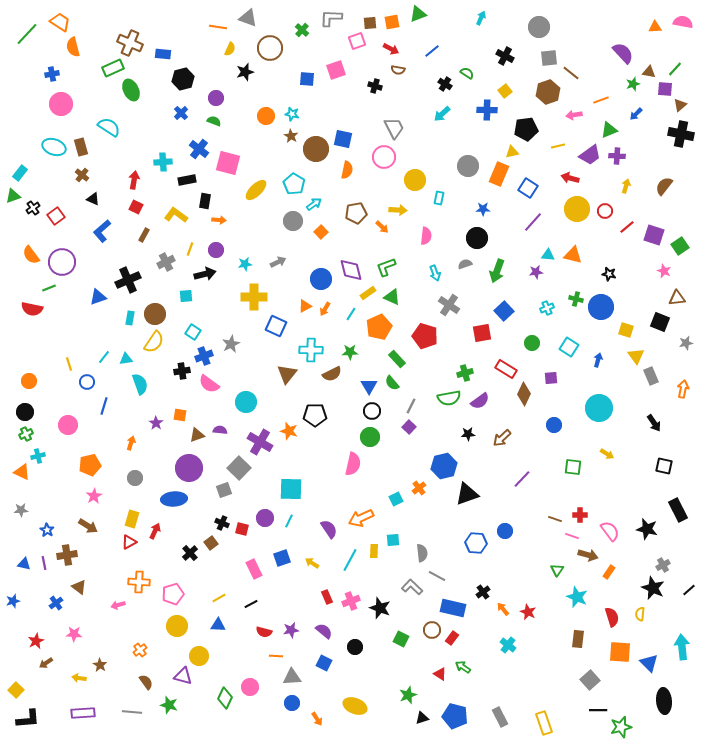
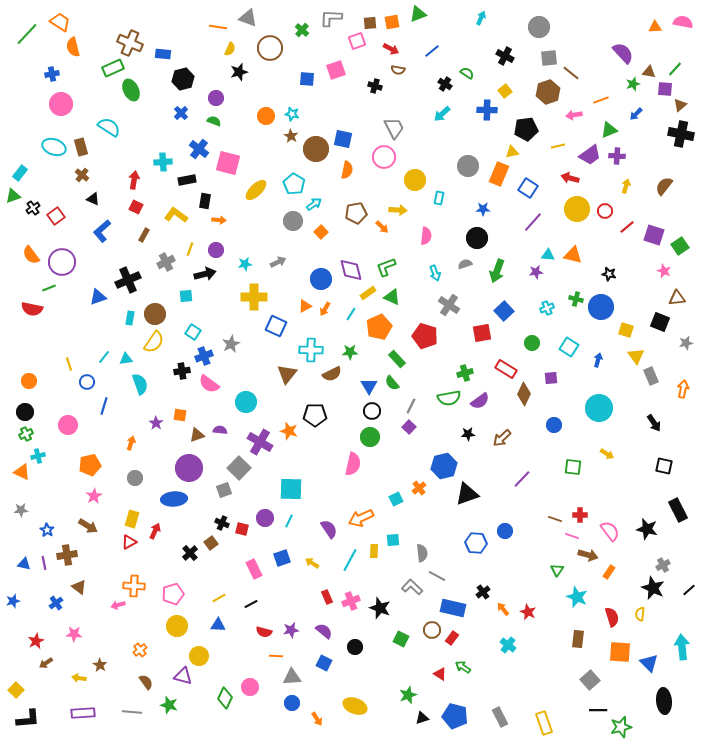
black star at (245, 72): moved 6 px left
orange cross at (139, 582): moved 5 px left, 4 px down
